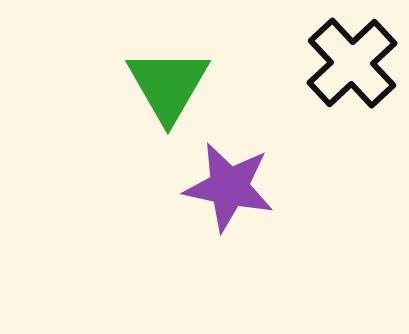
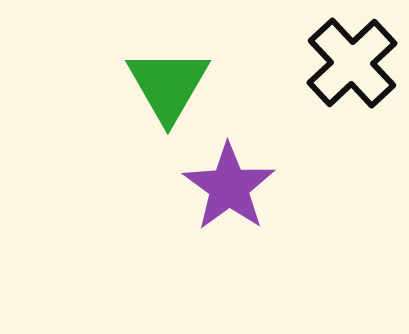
purple star: rotated 24 degrees clockwise
